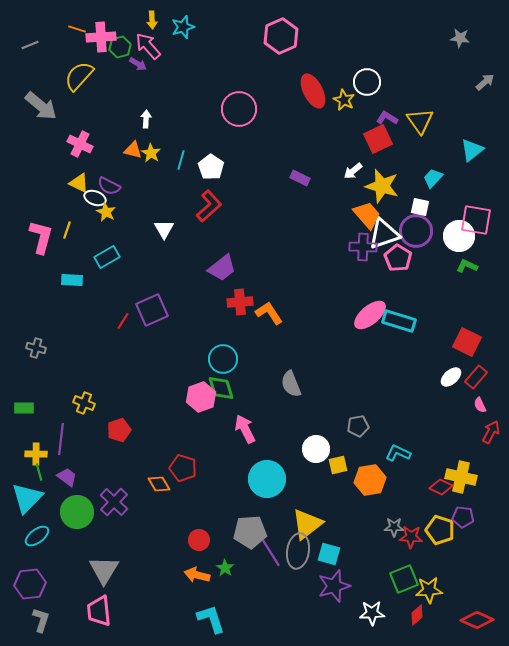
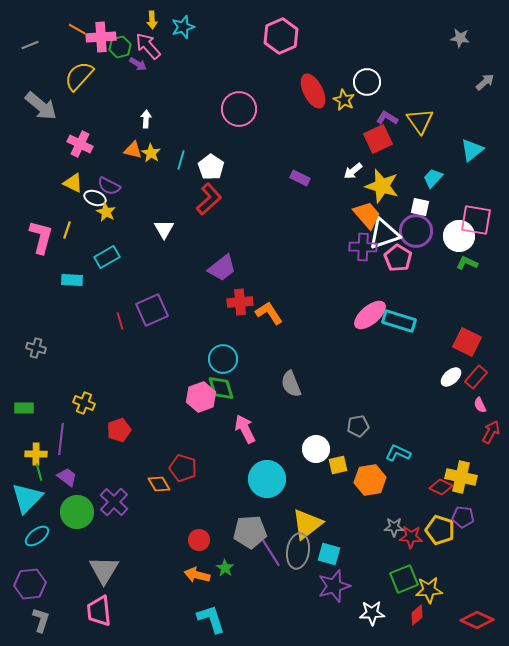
orange line at (77, 29): rotated 12 degrees clockwise
yellow triangle at (79, 183): moved 6 px left
red L-shape at (209, 206): moved 7 px up
green L-shape at (467, 266): moved 3 px up
red line at (123, 321): moved 3 px left; rotated 48 degrees counterclockwise
